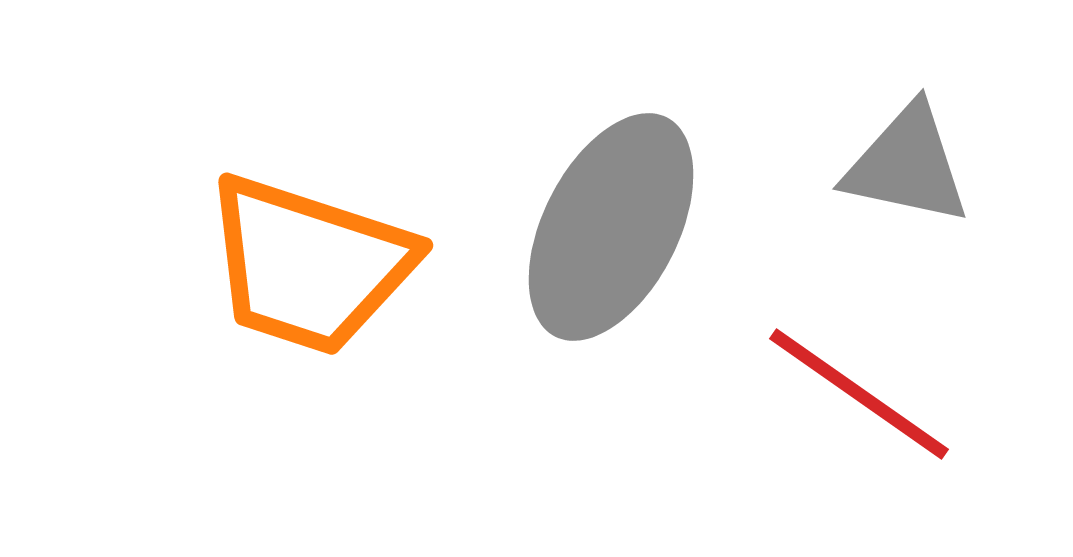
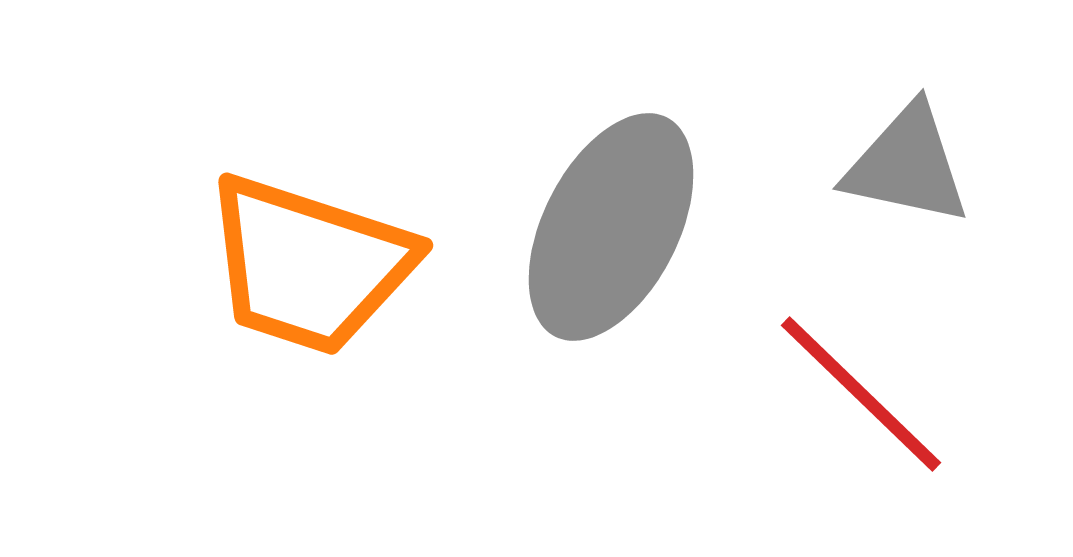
red line: moved 2 px right; rotated 9 degrees clockwise
